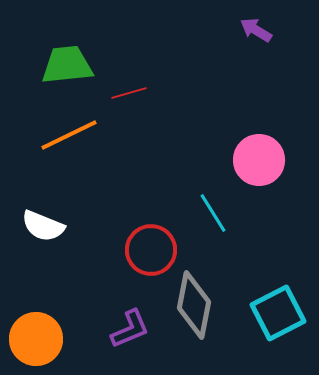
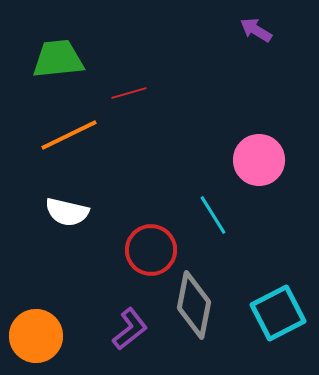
green trapezoid: moved 9 px left, 6 px up
cyan line: moved 2 px down
white semicircle: moved 24 px right, 14 px up; rotated 9 degrees counterclockwise
purple L-shape: rotated 15 degrees counterclockwise
orange circle: moved 3 px up
